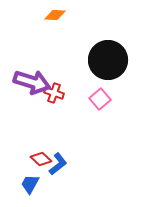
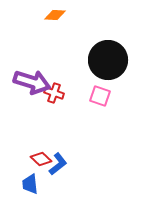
pink square: moved 3 px up; rotated 30 degrees counterclockwise
blue trapezoid: rotated 35 degrees counterclockwise
